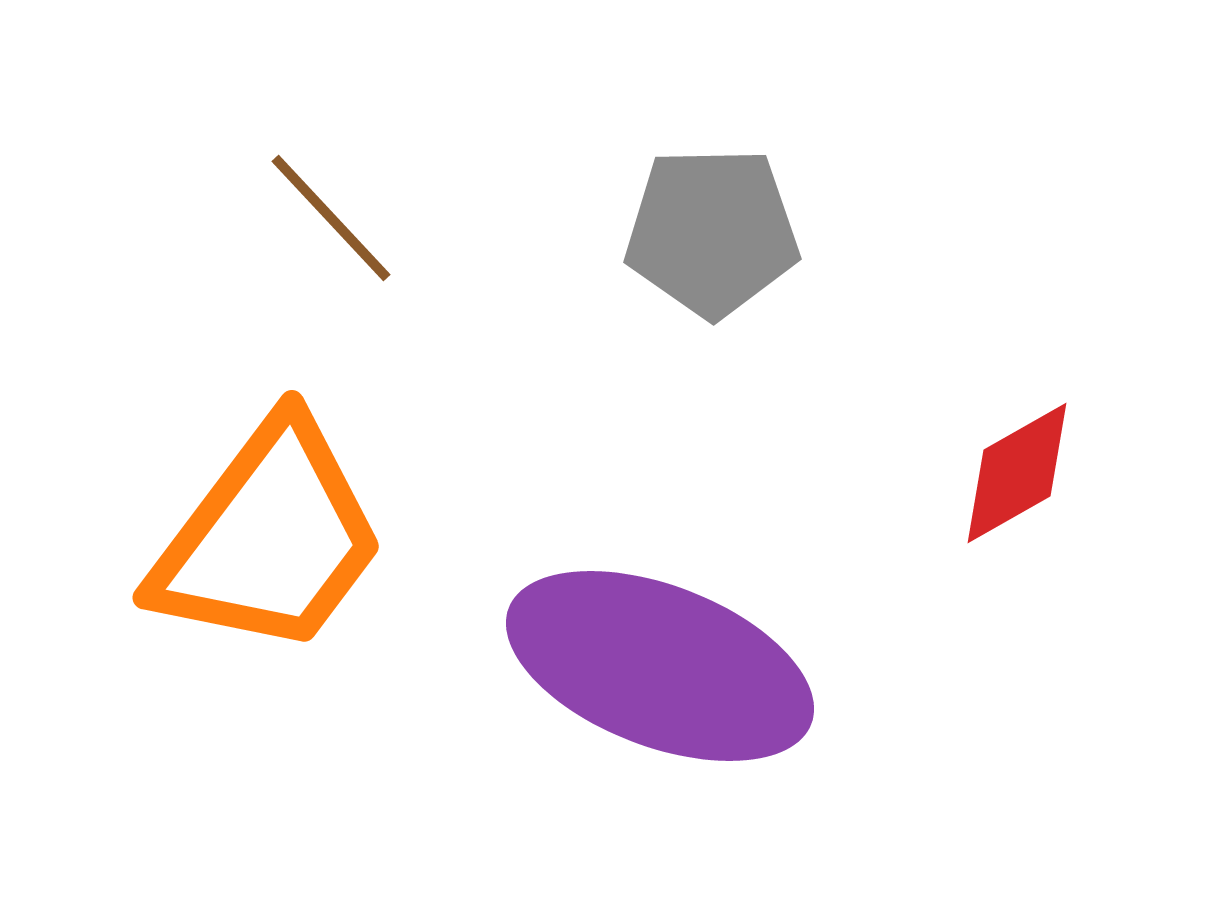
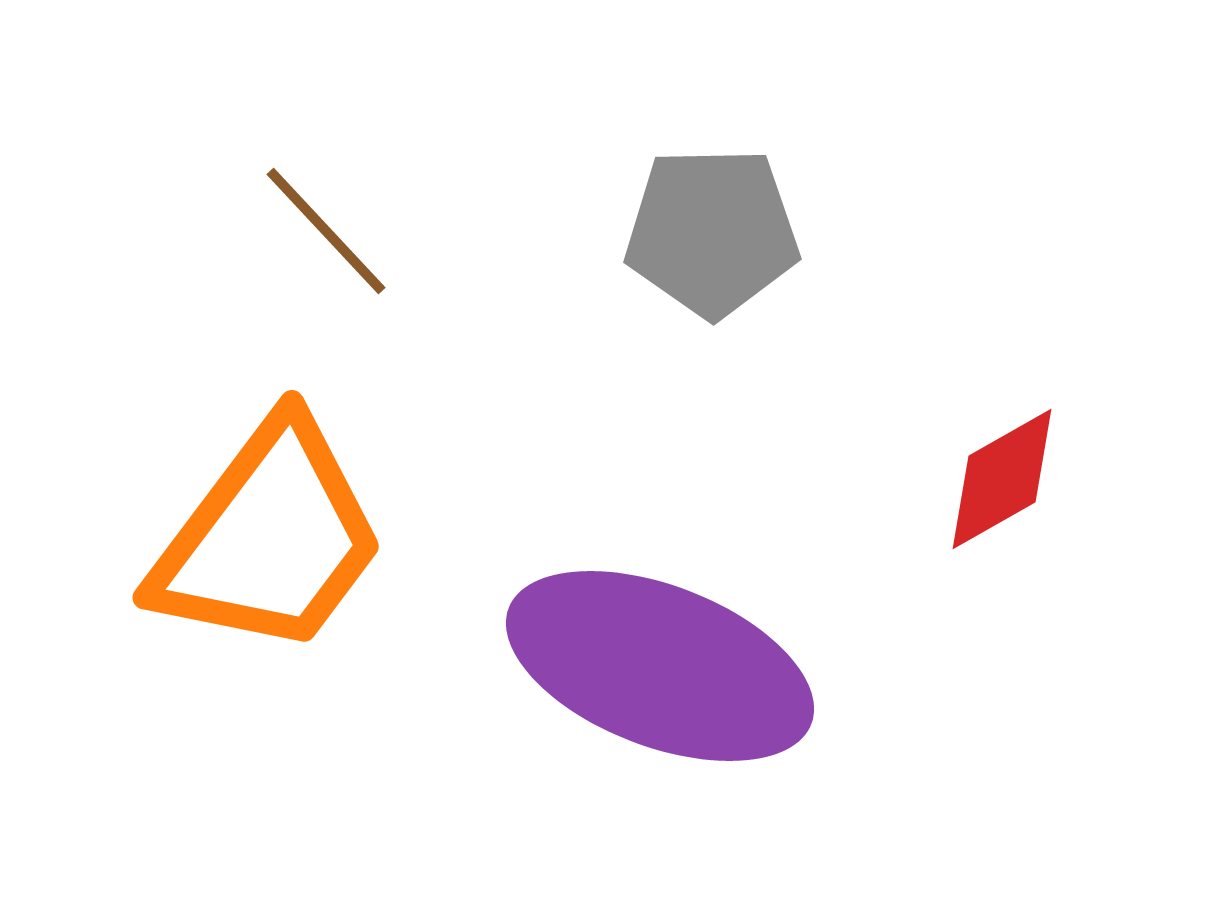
brown line: moved 5 px left, 13 px down
red diamond: moved 15 px left, 6 px down
